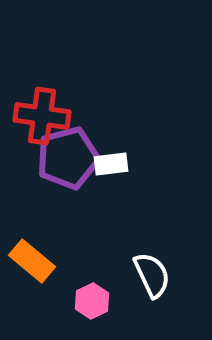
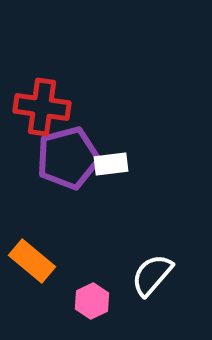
red cross: moved 9 px up
white semicircle: rotated 114 degrees counterclockwise
